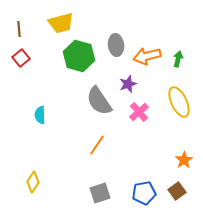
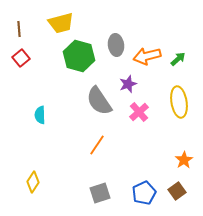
green arrow: rotated 35 degrees clockwise
yellow ellipse: rotated 16 degrees clockwise
blue pentagon: rotated 15 degrees counterclockwise
